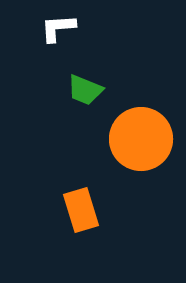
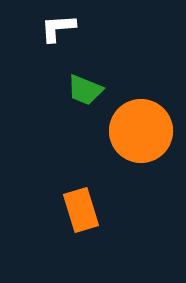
orange circle: moved 8 px up
